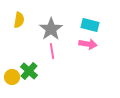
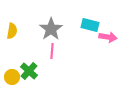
yellow semicircle: moved 7 px left, 11 px down
pink arrow: moved 20 px right, 7 px up
pink line: rotated 14 degrees clockwise
